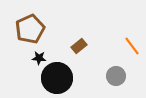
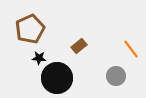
orange line: moved 1 px left, 3 px down
